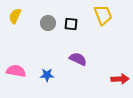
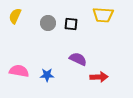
yellow trapezoid: rotated 115 degrees clockwise
pink semicircle: moved 3 px right
red arrow: moved 21 px left, 2 px up
